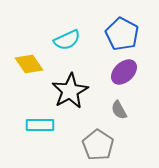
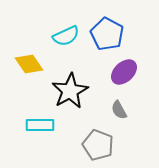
blue pentagon: moved 15 px left
cyan semicircle: moved 1 px left, 4 px up
gray pentagon: rotated 12 degrees counterclockwise
